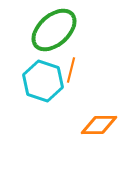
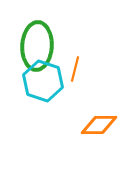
green ellipse: moved 17 px left, 16 px down; rotated 45 degrees counterclockwise
orange line: moved 4 px right, 1 px up
